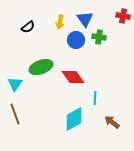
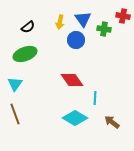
blue triangle: moved 2 px left
green cross: moved 5 px right, 8 px up
green ellipse: moved 16 px left, 13 px up
red diamond: moved 1 px left, 3 px down
cyan diamond: moved 1 px right, 1 px up; rotated 60 degrees clockwise
